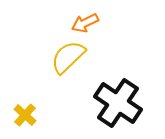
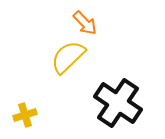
orange arrow: rotated 108 degrees counterclockwise
yellow cross: rotated 30 degrees clockwise
